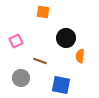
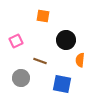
orange square: moved 4 px down
black circle: moved 2 px down
orange semicircle: moved 4 px down
blue square: moved 1 px right, 1 px up
